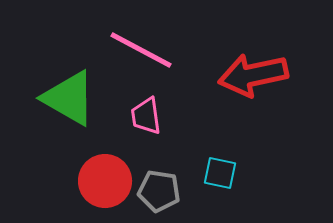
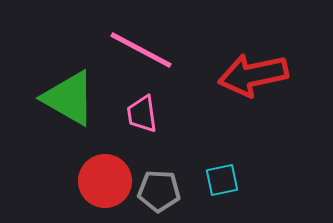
pink trapezoid: moved 4 px left, 2 px up
cyan square: moved 2 px right, 7 px down; rotated 24 degrees counterclockwise
gray pentagon: rotated 6 degrees counterclockwise
